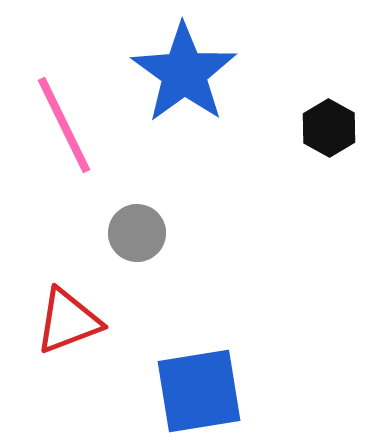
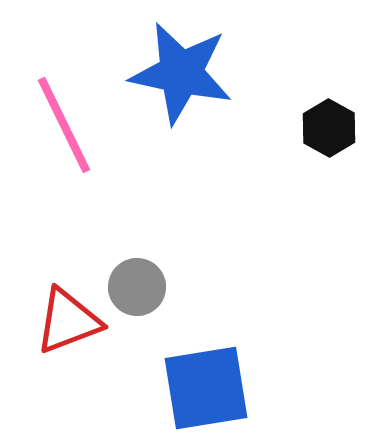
blue star: moved 3 px left; rotated 24 degrees counterclockwise
gray circle: moved 54 px down
blue square: moved 7 px right, 3 px up
